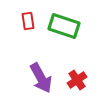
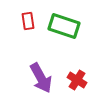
red cross: rotated 24 degrees counterclockwise
